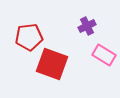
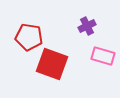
red pentagon: rotated 16 degrees clockwise
pink rectangle: moved 1 px left, 1 px down; rotated 15 degrees counterclockwise
